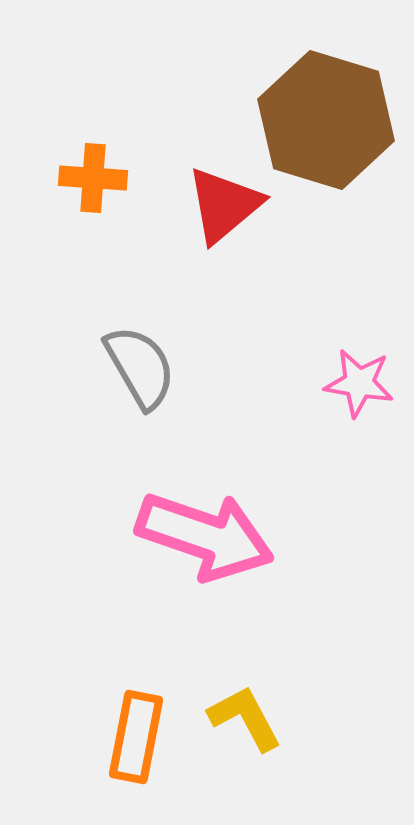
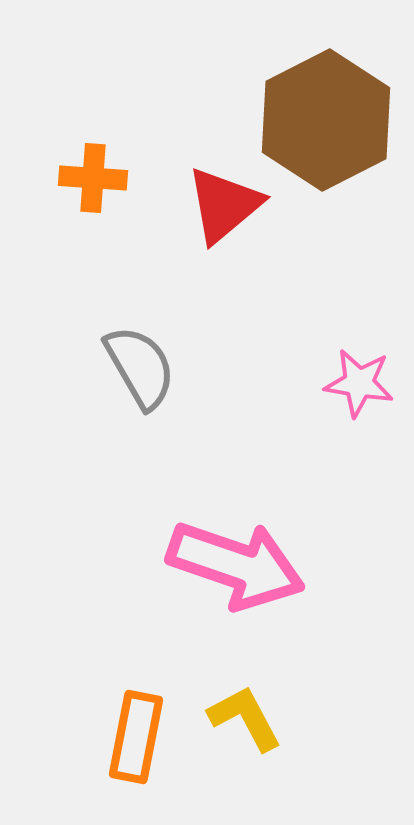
brown hexagon: rotated 16 degrees clockwise
pink arrow: moved 31 px right, 29 px down
